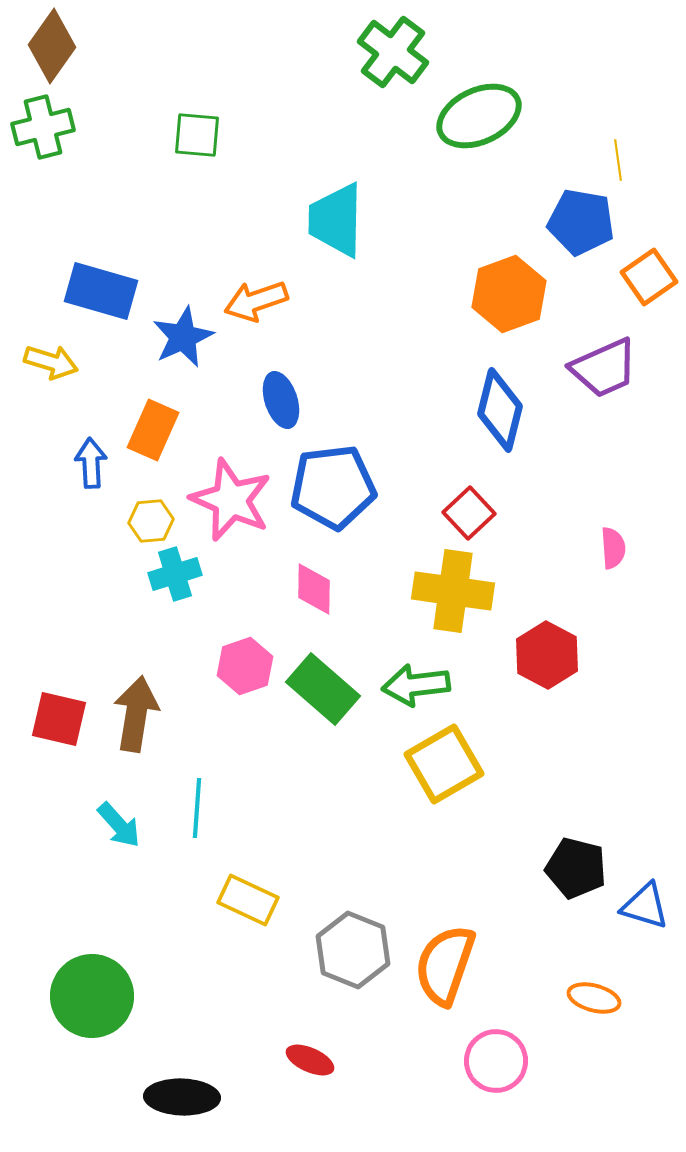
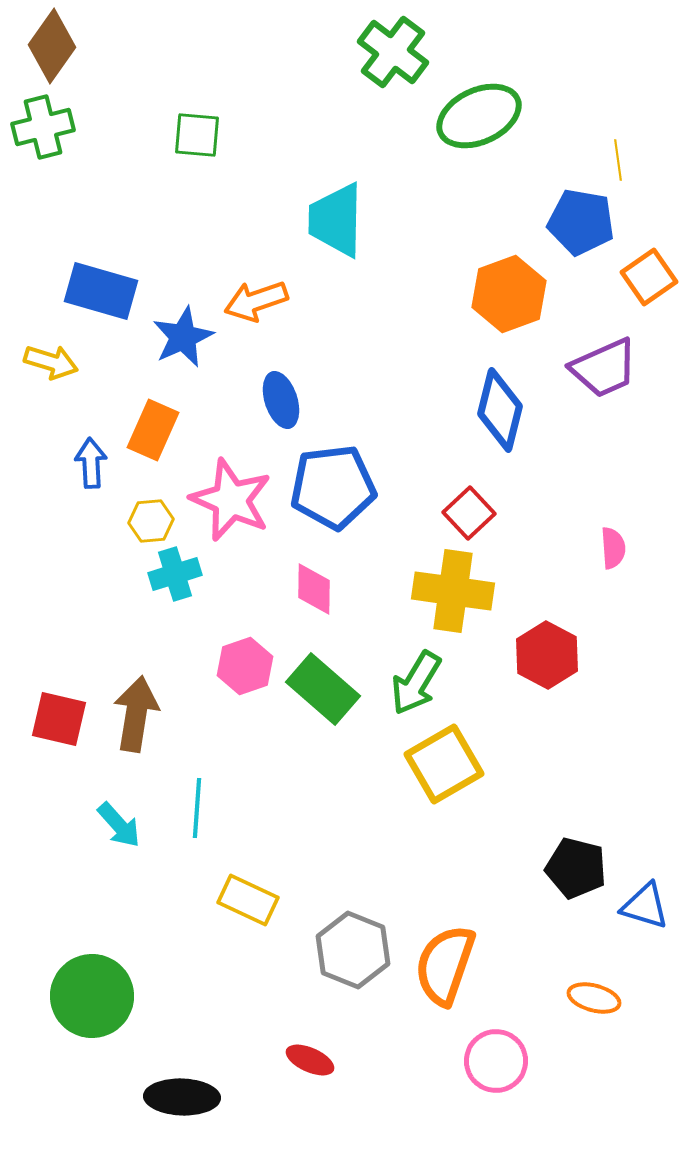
green arrow at (416, 685): moved 2 px up; rotated 52 degrees counterclockwise
